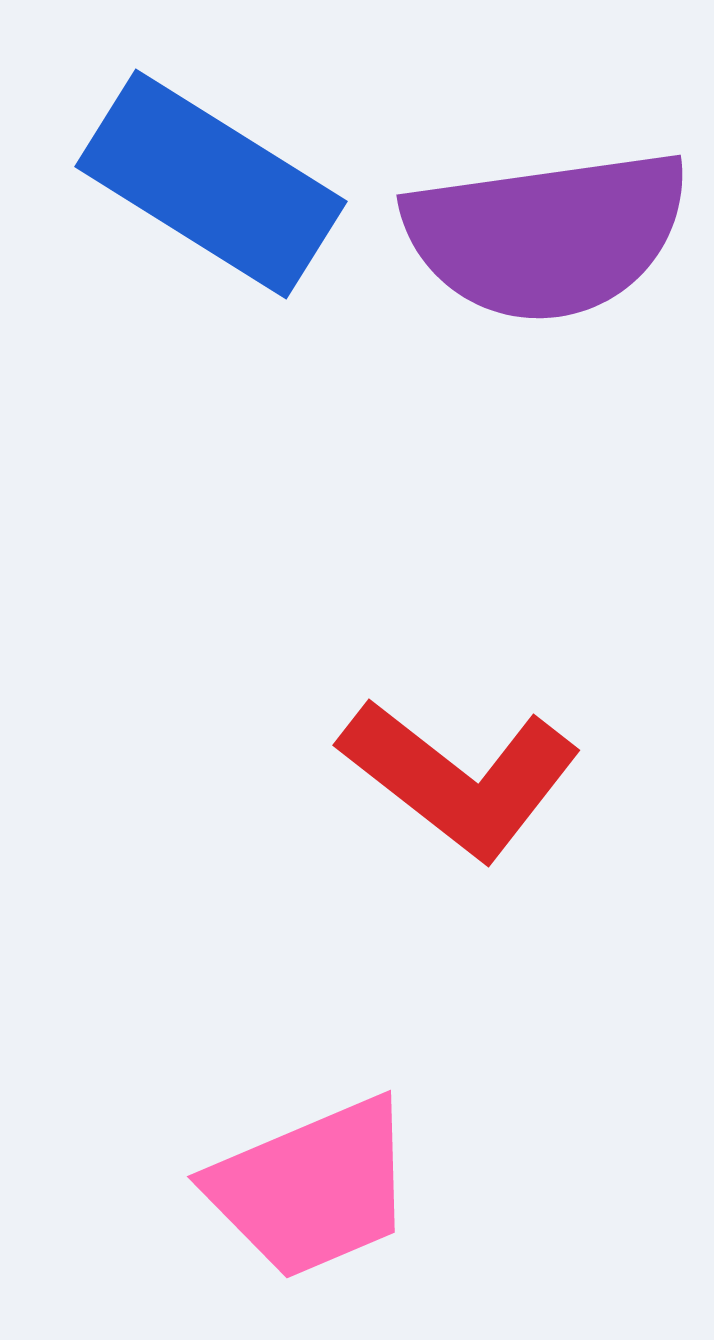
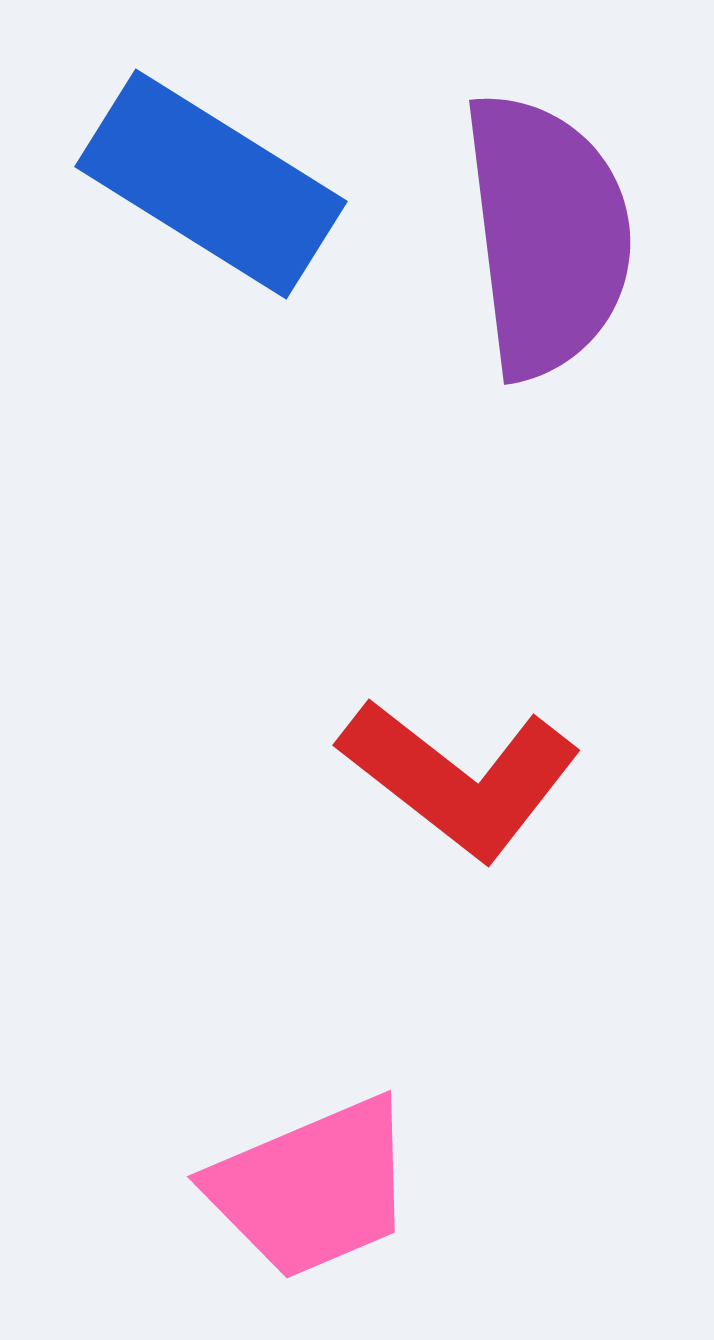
purple semicircle: rotated 89 degrees counterclockwise
